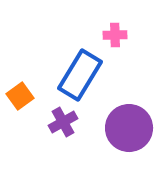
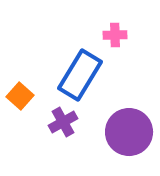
orange square: rotated 12 degrees counterclockwise
purple circle: moved 4 px down
